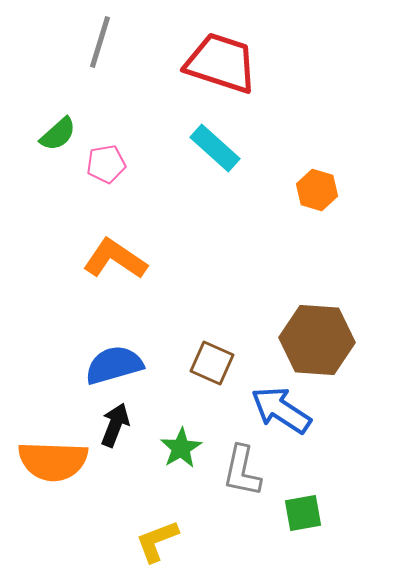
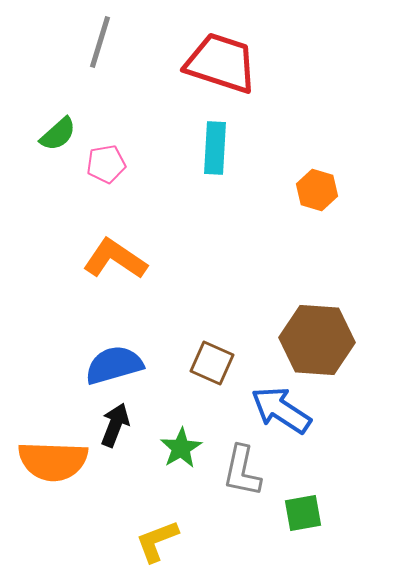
cyan rectangle: rotated 51 degrees clockwise
